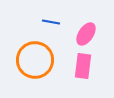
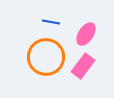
orange circle: moved 11 px right, 3 px up
pink rectangle: rotated 30 degrees clockwise
